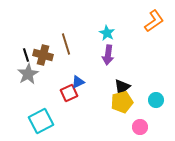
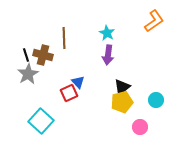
brown line: moved 2 px left, 6 px up; rotated 15 degrees clockwise
blue triangle: rotated 48 degrees counterclockwise
cyan square: rotated 20 degrees counterclockwise
